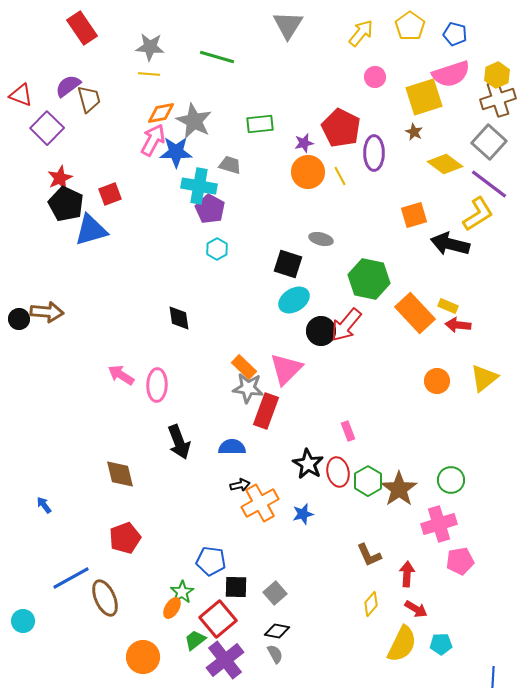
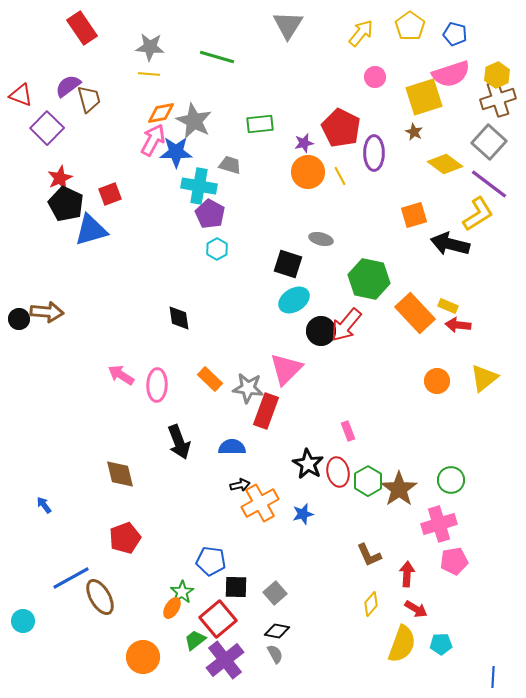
purple pentagon at (210, 209): moved 5 px down
orange rectangle at (244, 367): moved 34 px left, 12 px down
pink pentagon at (460, 561): moved 6 px left
brown ellipse at (105, 598): moved 5 px left, 1 px up; rotated 6 degrees counterclockwise
yellow semicircle at (402, 644): rotated 6 degrees counterclockwise
